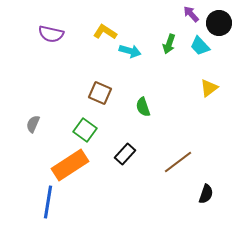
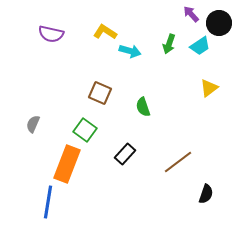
cyan trapezoid: rotated 80 degrees counterclockwise
orange rectangle: moved 3 px left, 1 px up; rotated 36 degrees counterclockwise
